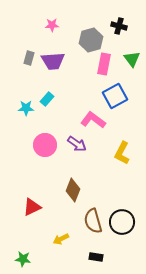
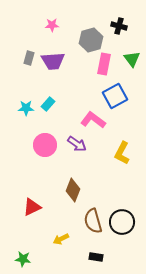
cyan rectangle: moved 1 px right, 5 px down
